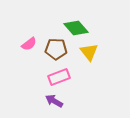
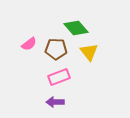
purple arrow: moved 1 px right, 1 px down; rotated 30 degrees counterclockwise
